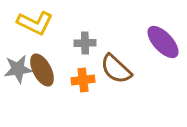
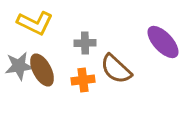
gray star: moved 1 px right, 3 px up
